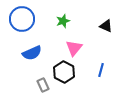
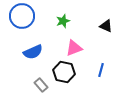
blue circle: moved 3 px up
pink triangle: rotated 30 degrees clockwise
blue semicircle: moved 1 px right, 1 px up
black hexagon: rotated 15 degrees counterclockwise
gray rectangle: moved 2 px left; rotated 16 degrees counterclockwise
